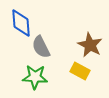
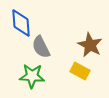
green star: moved 3 px left, 1 px up
